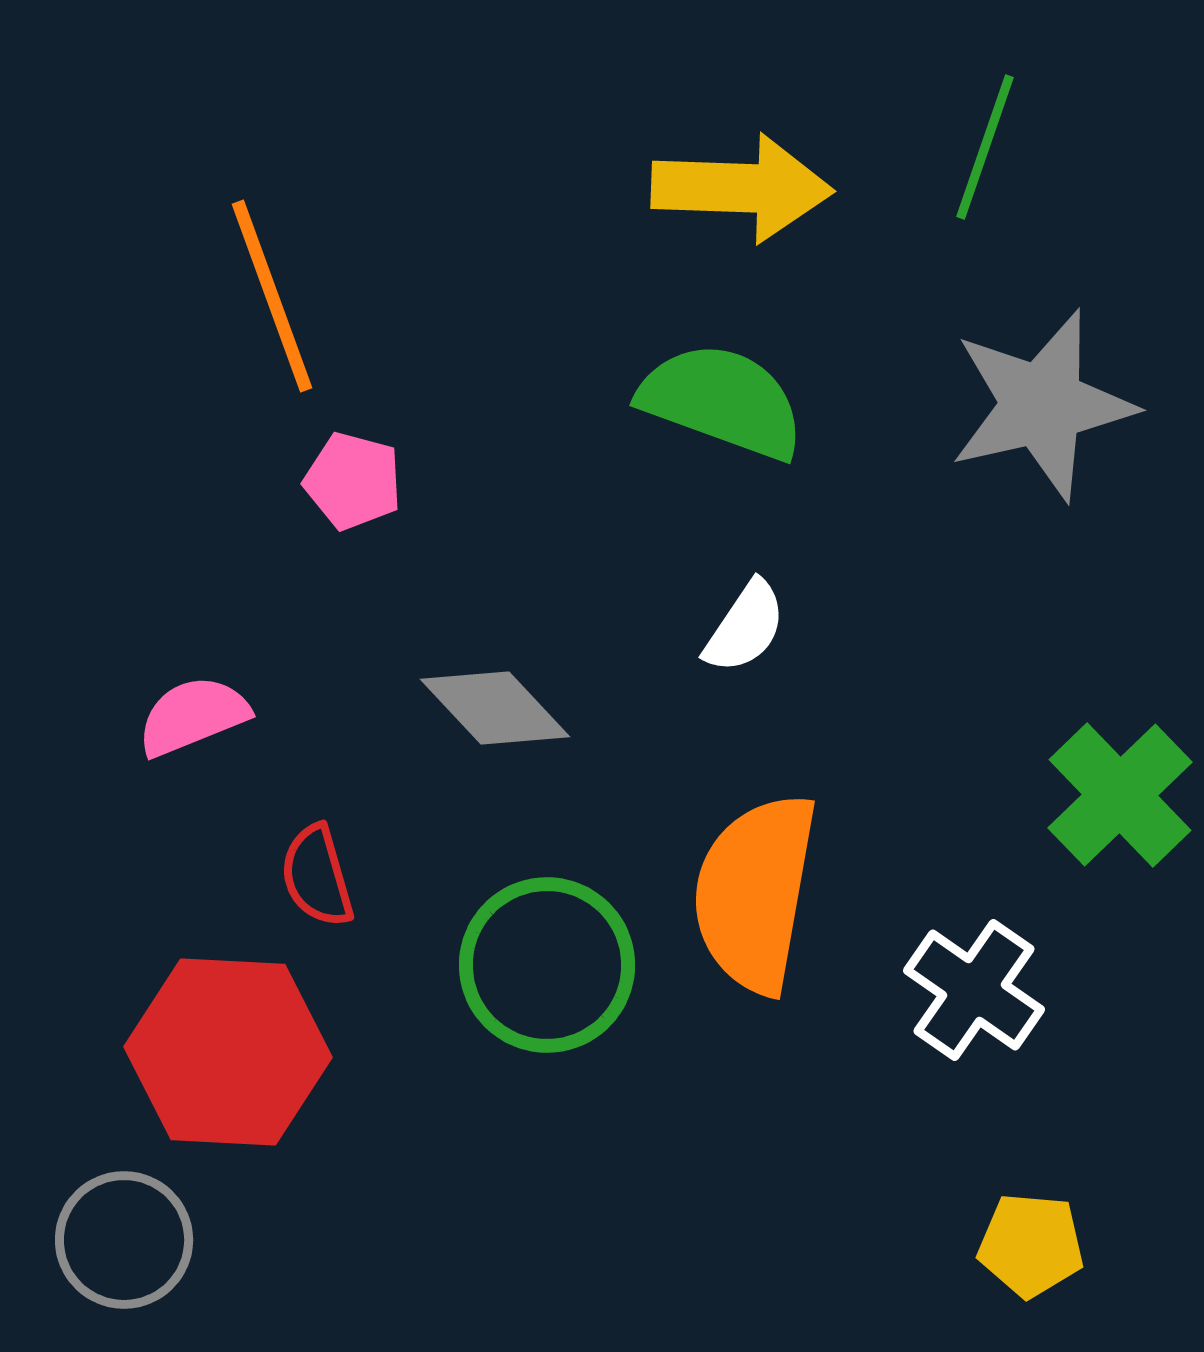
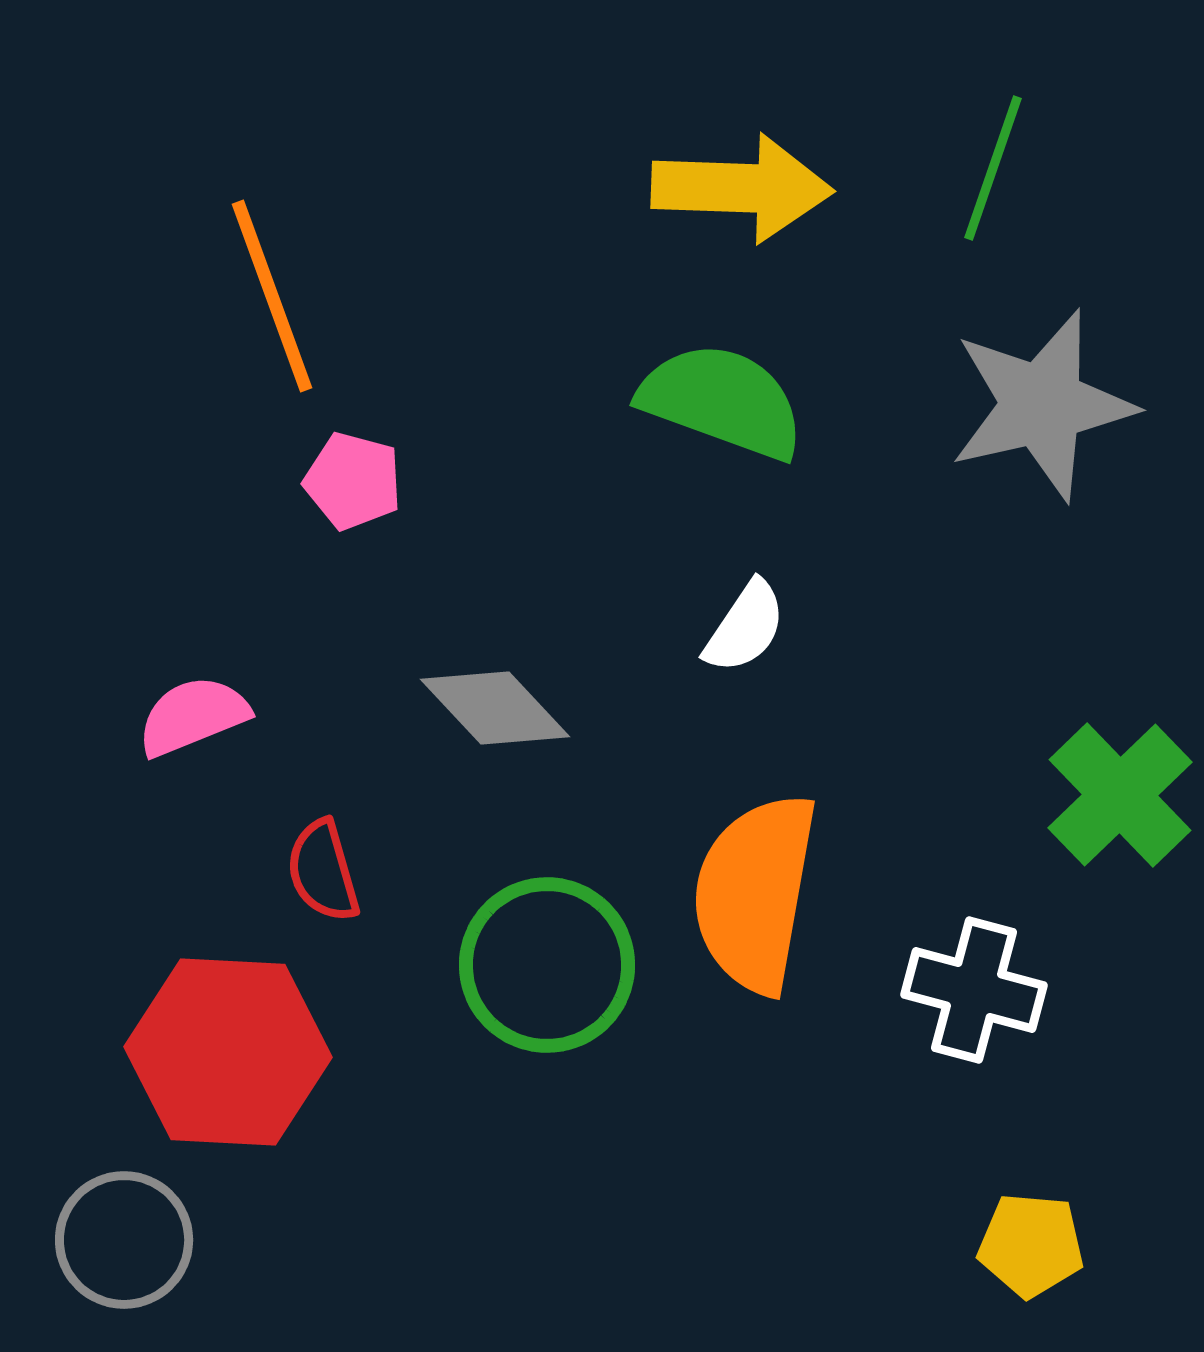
green line: moved 8 px right, 21 px down
red semicircle: moved 6 px right, 5 px up
white cross: rotated 20 degrees counterclockwise
